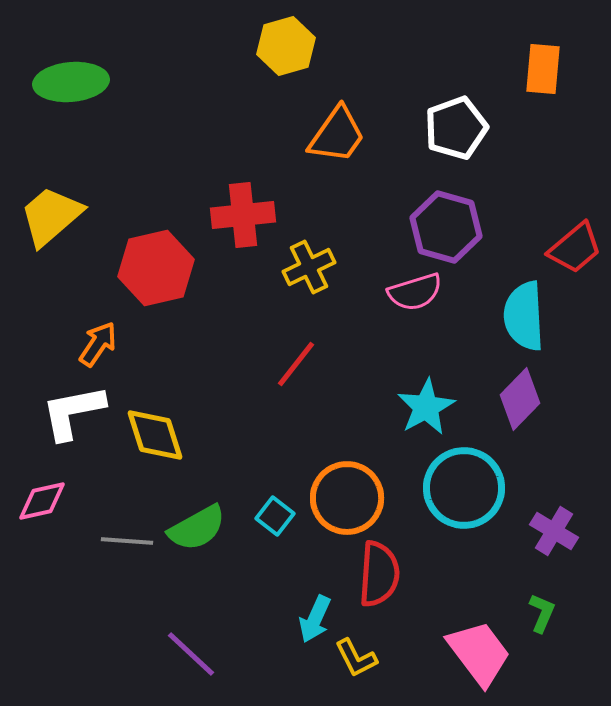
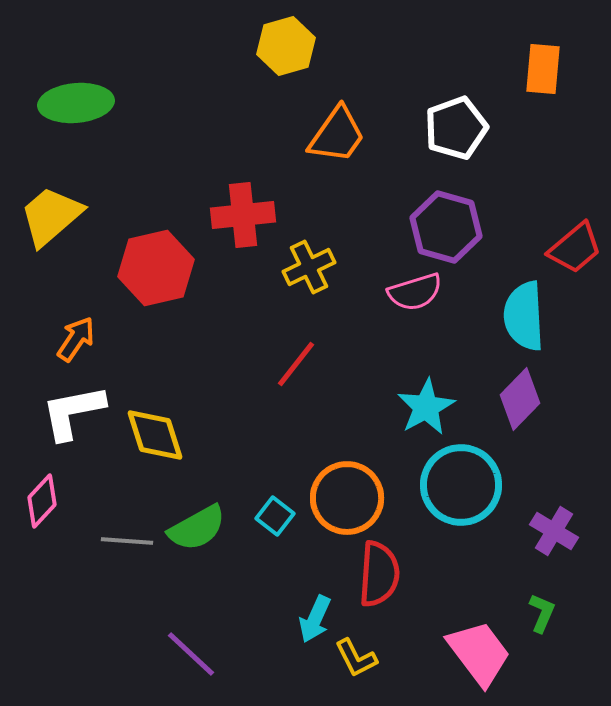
green ellipse: moved 5 px right, 21 px down
orange arrow: moved 22 px left, 5 px up
cyan circle: moved 3 px left, 3 px up
pink diamond: rotated 34 degrees counterclockwise
